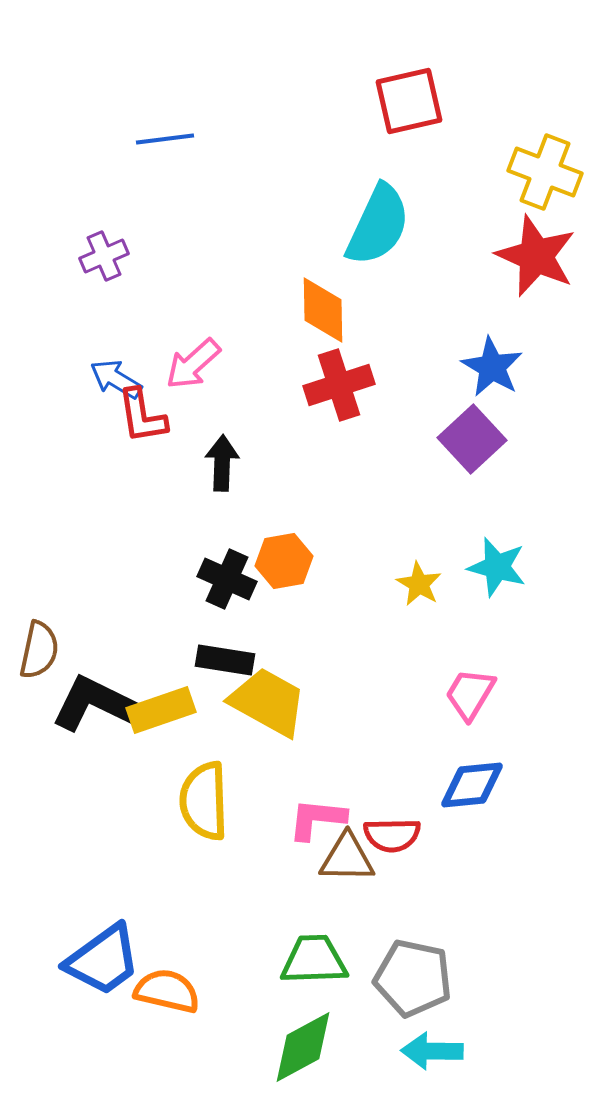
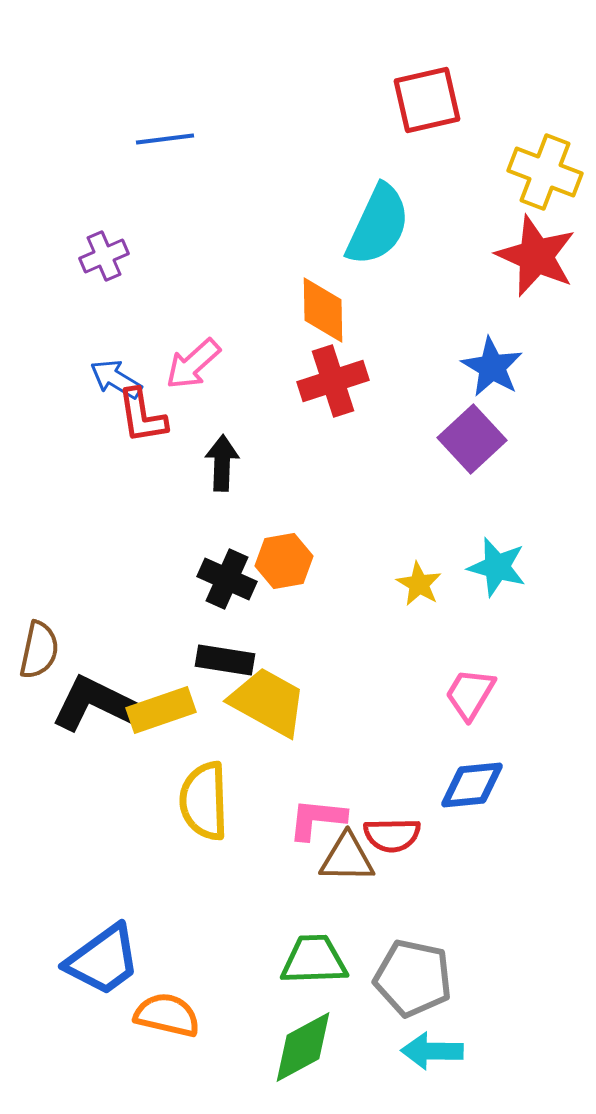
red square: moved 18 px right, 1 px up
red cross: moved 6 px left, 4 px up
orange semicircle: moved 24 px down
